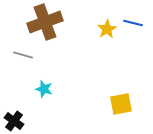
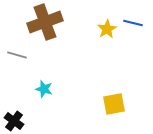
gray line: moved 6 px left
yellow square: moved 7 px left
